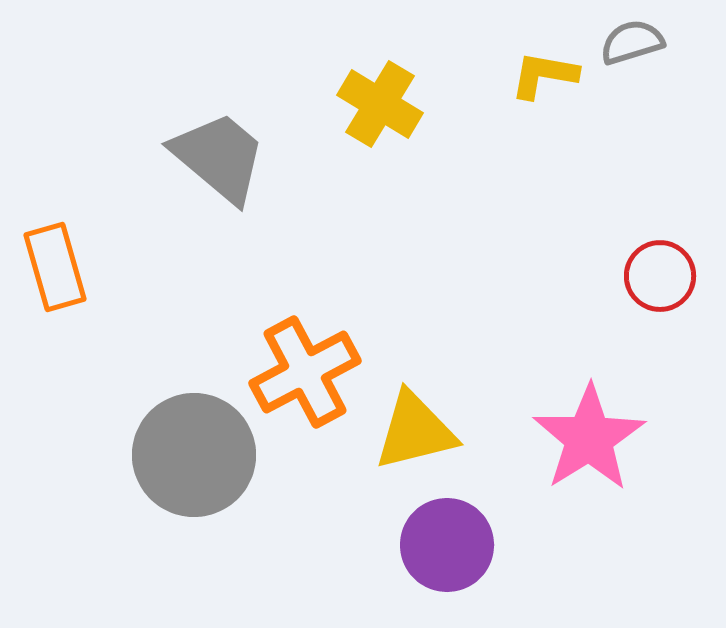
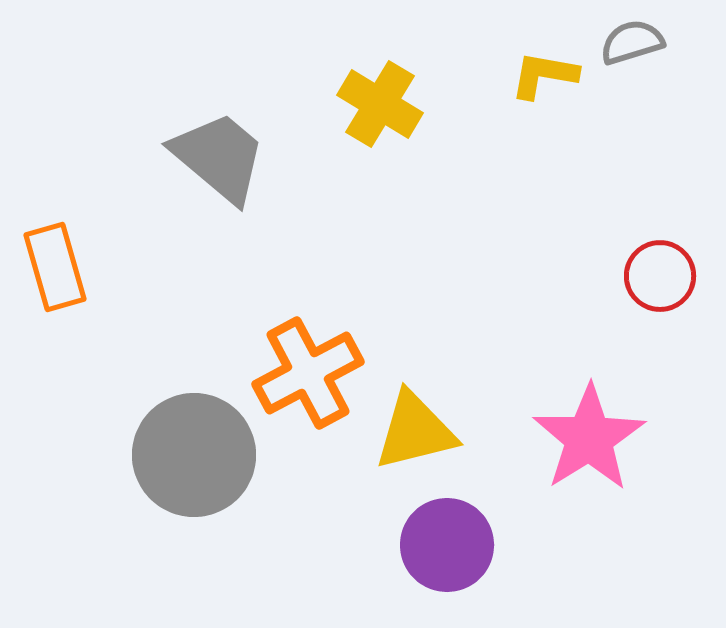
orange cross: moved 3 px right, 1 px down
